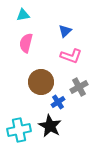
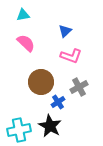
pink semicircle: rotated 120 degrees clockwise
